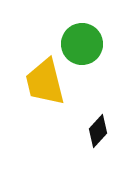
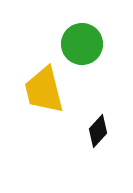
yellow trapezoid: moved 1 px left, 8 px down
